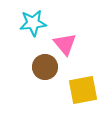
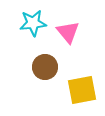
pink triangle: moved 3 px right, 12 px up
yellow square: moved 1 px left
